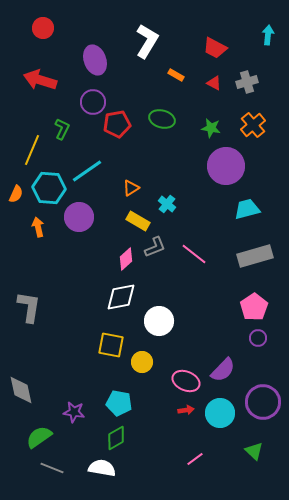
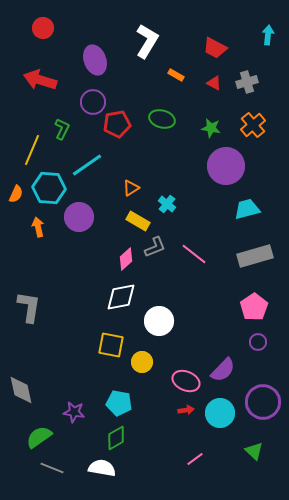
cyan line at (87, 171): moved 6 px up
purple circle at (258, 338): moved 4 px down
